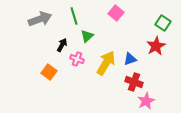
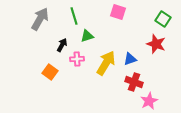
pink square: moved 2 px right, 1 px up; rotated 21 degrees counterclockwise
gray arrow: rotated 40 degrees counterclockwise
green square: moved 4 px up
green triangle: rotated 24 degrees clockwise
red star: moved 2 px up; rotated 24 degrees counterclockwise
pink cross: rotated 24 degrees counterclockwise
orange square: moved 1 px right
pink star: moved 3 px right
